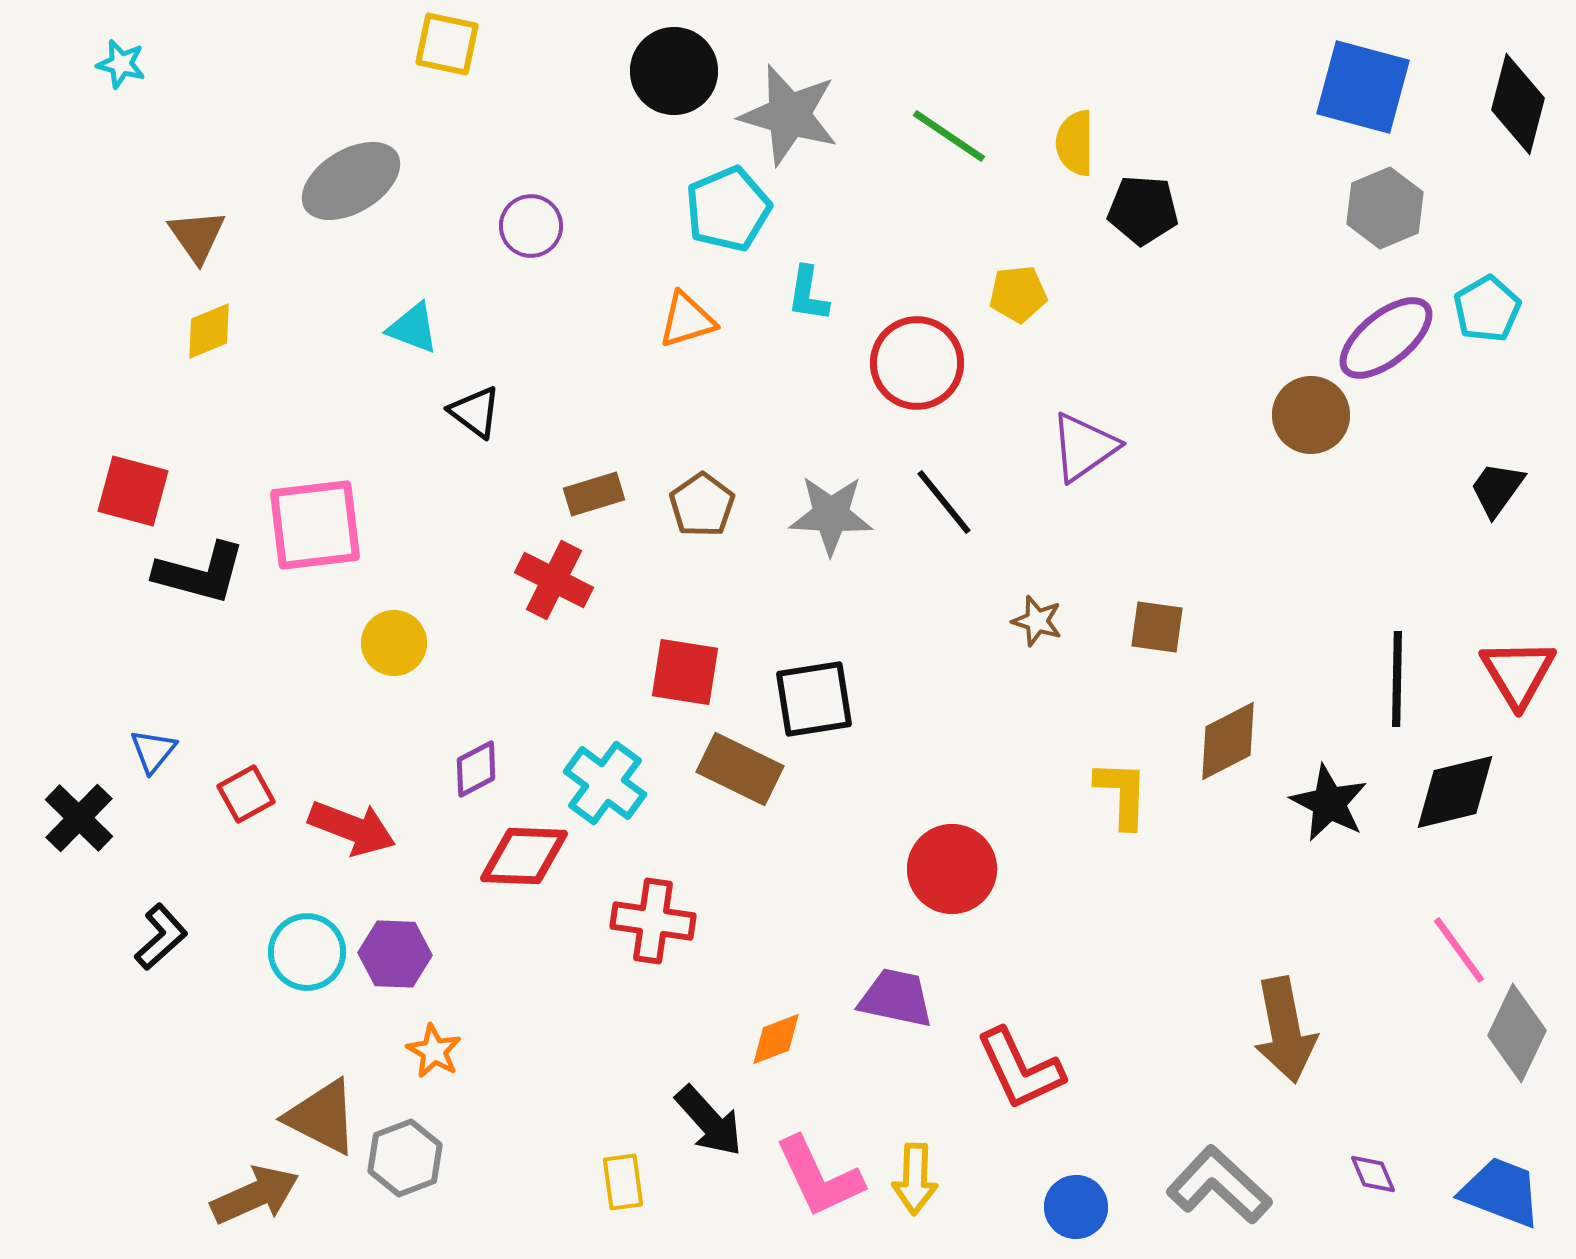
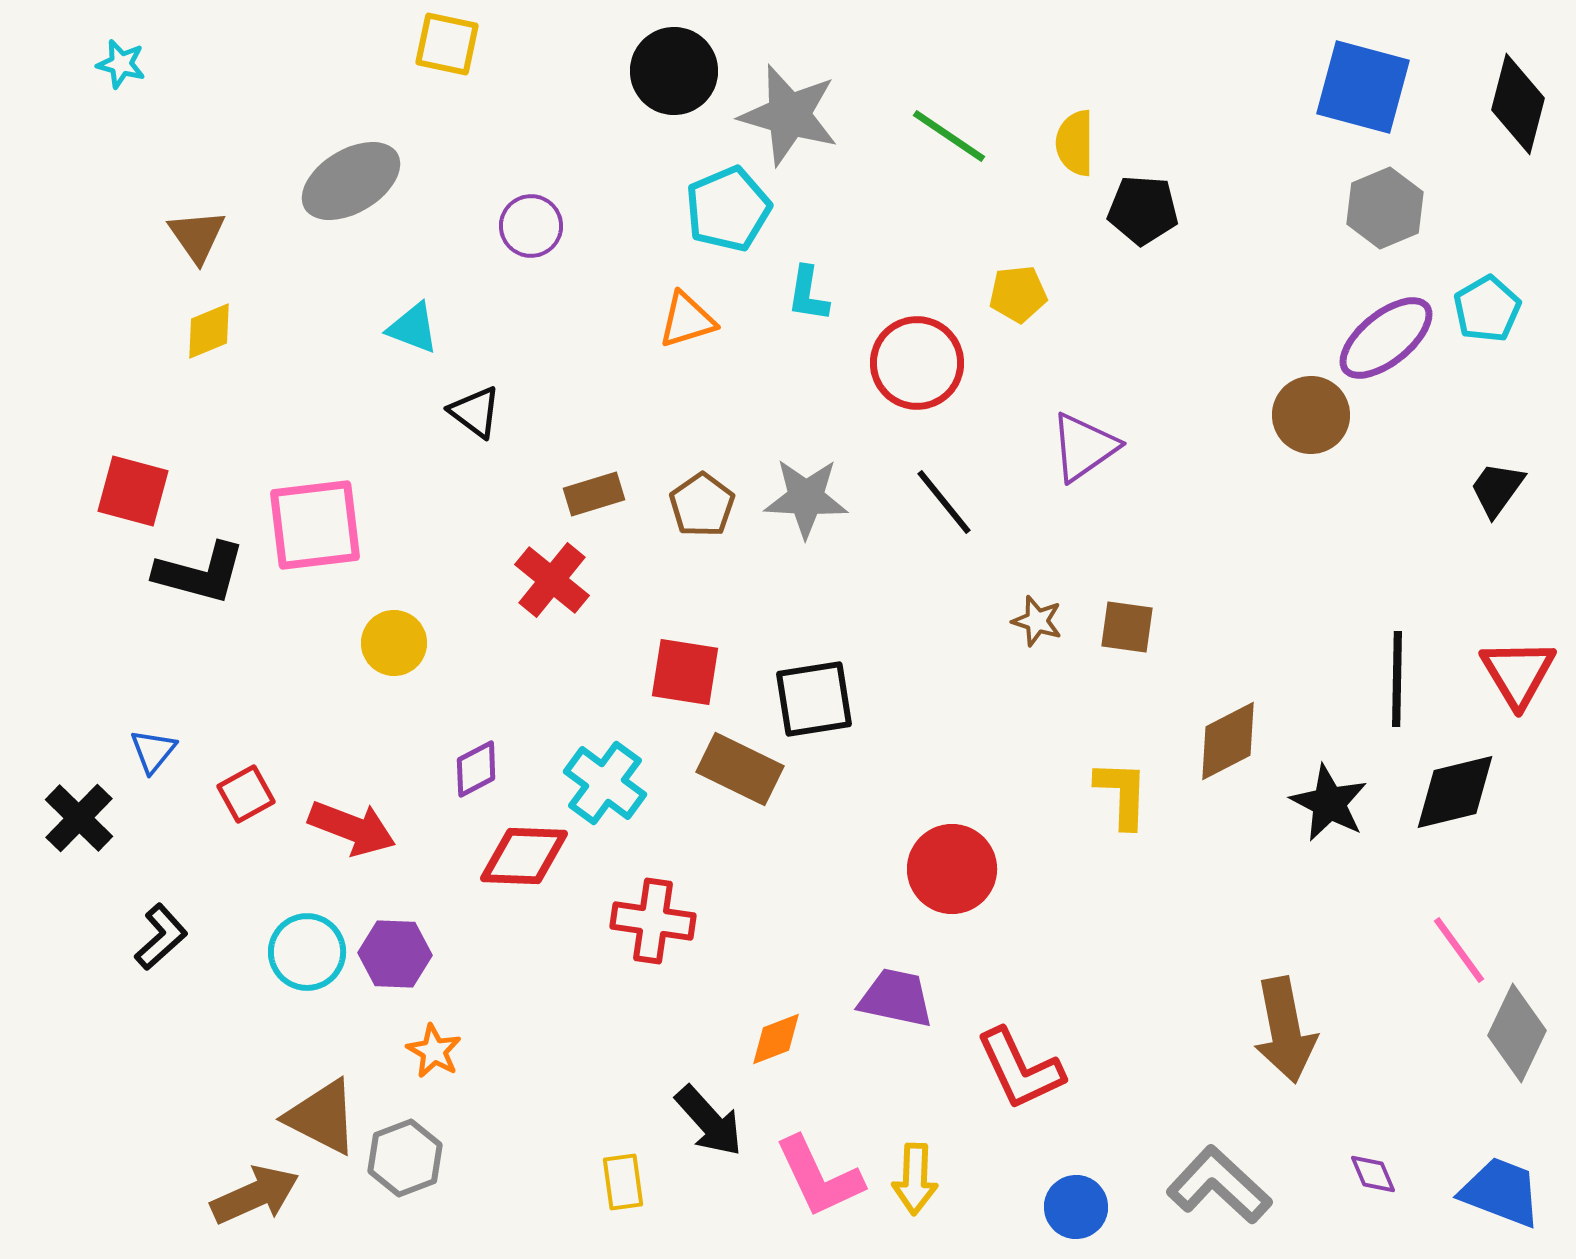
gray star at (831, 515): moved 25 px left, 17 px up
red cross at (554, 580): moved 2 px left; rotated 12 degrees clockwise
brown square at (1157, 627): moved 30 px left
